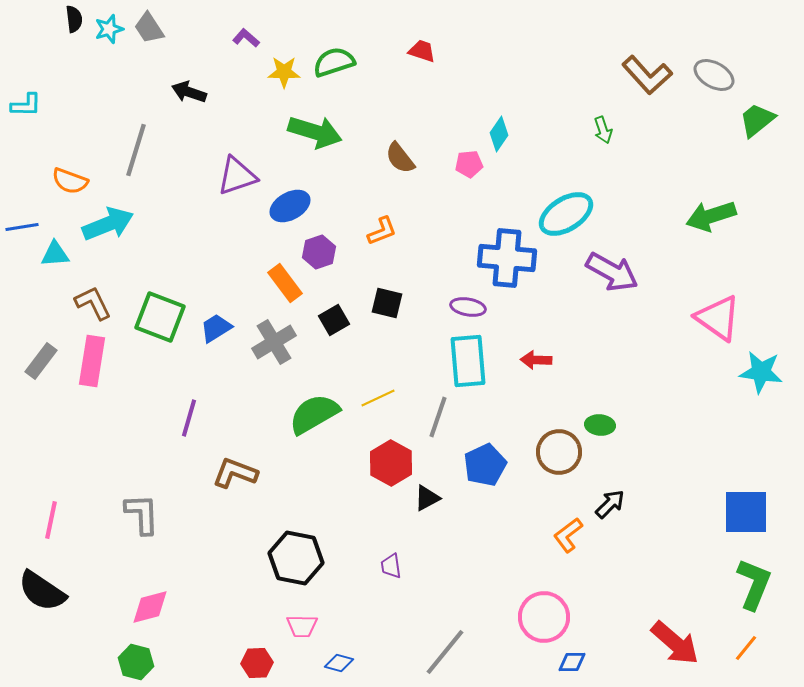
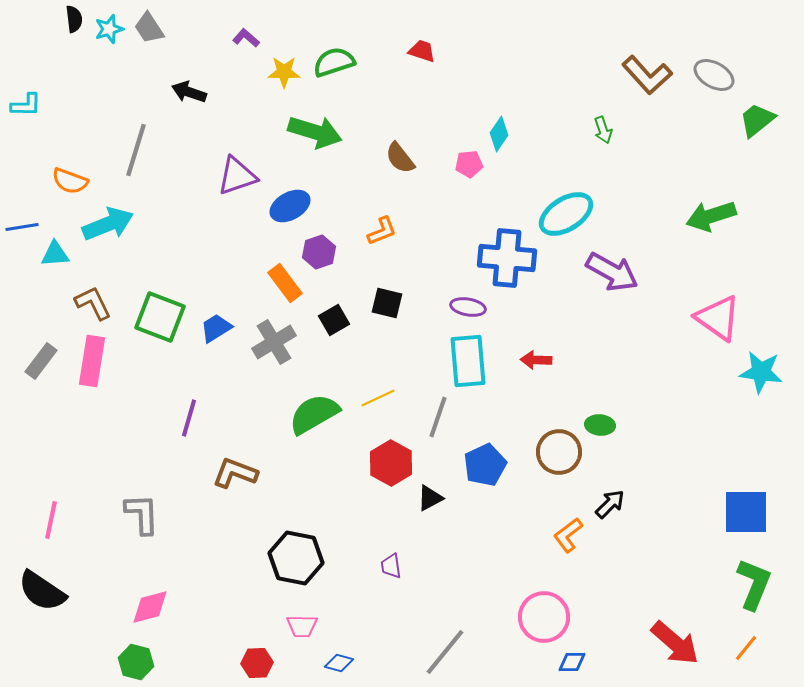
black triangle at (427, 498): moved 3 px right
